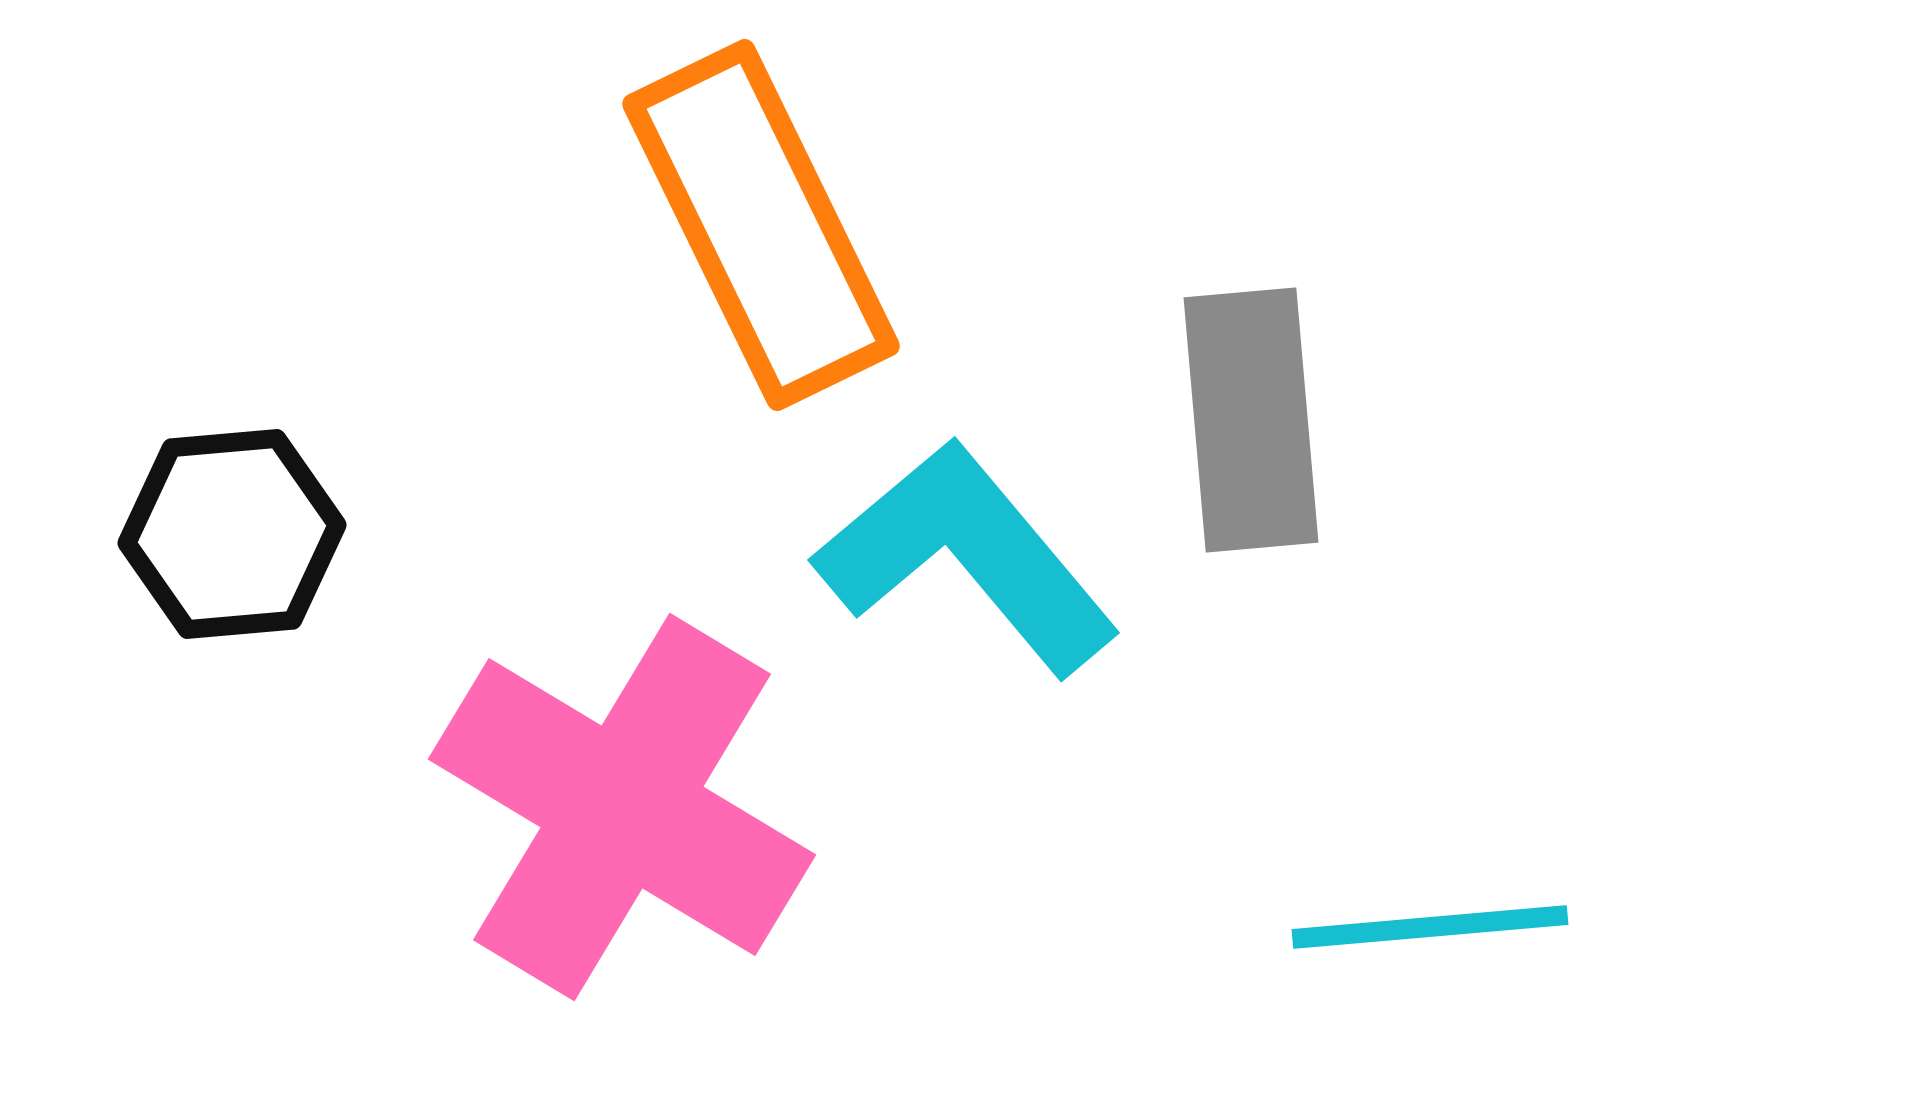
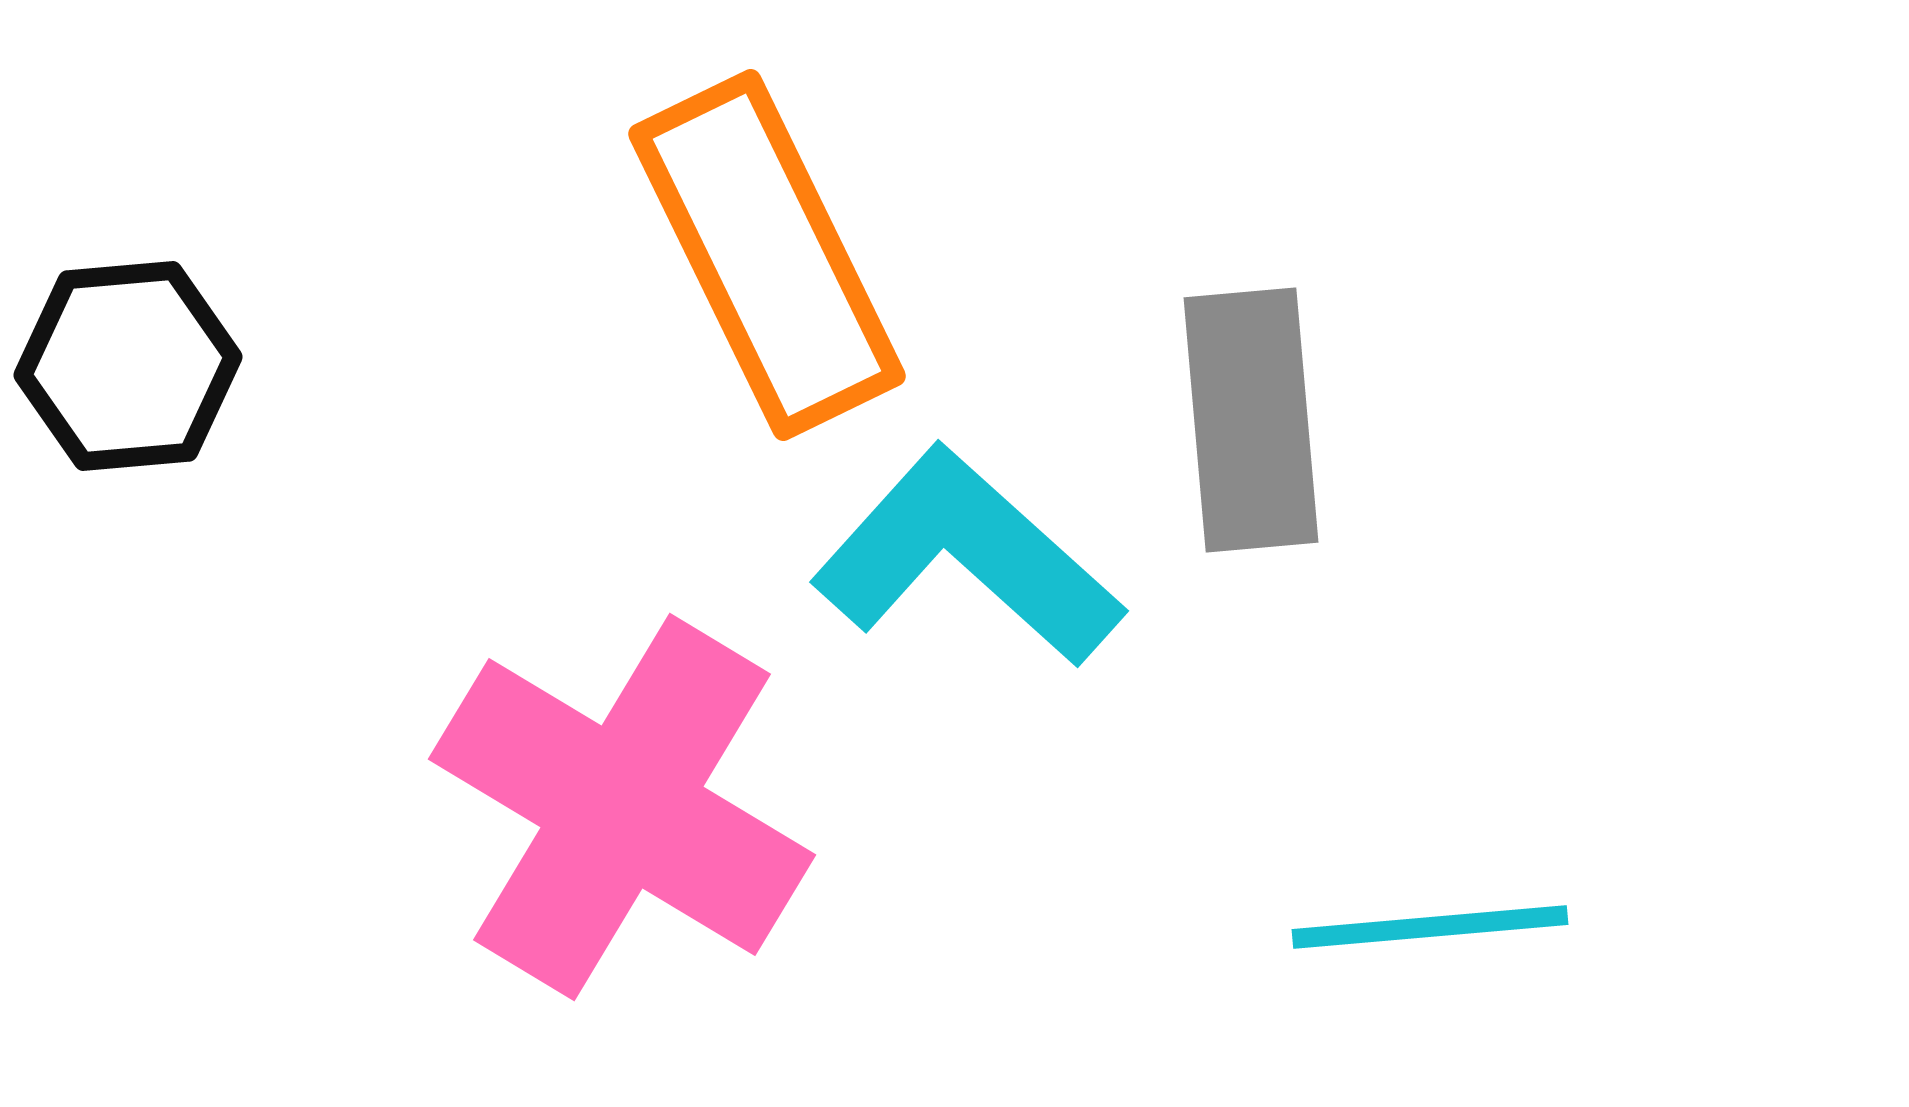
orange rectangle: moved 6 px right, 30 px down
black hexagon: moved 104 px left, 168 px up
cyan L-shape: rotated 8 degrees counterclockwise
